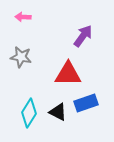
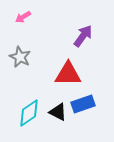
pink arrow: rotated 35 degrees counterclockwise
gray star: moved 1 px left; rotated 15 degrees clockwise
blue rectangle: moved 3 px left, 1 px down
cyan diamond: rotated 24 degrees clockwise
